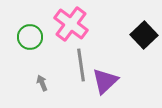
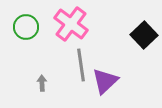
green circle: moved 4 px left, 10 px up
gray arrow: rotated 21 degrees clockwise
